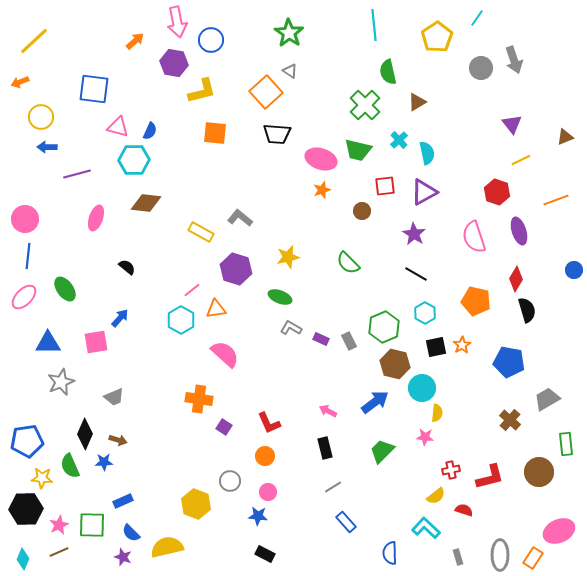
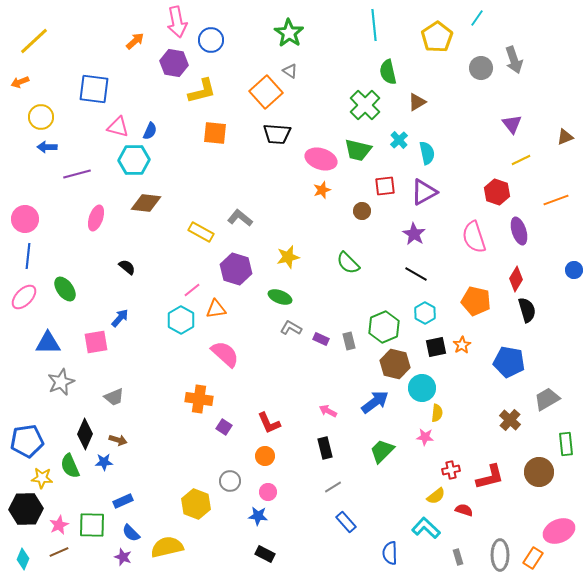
gray rectangle at (349, 341): rotated 12 degrees clockwise
